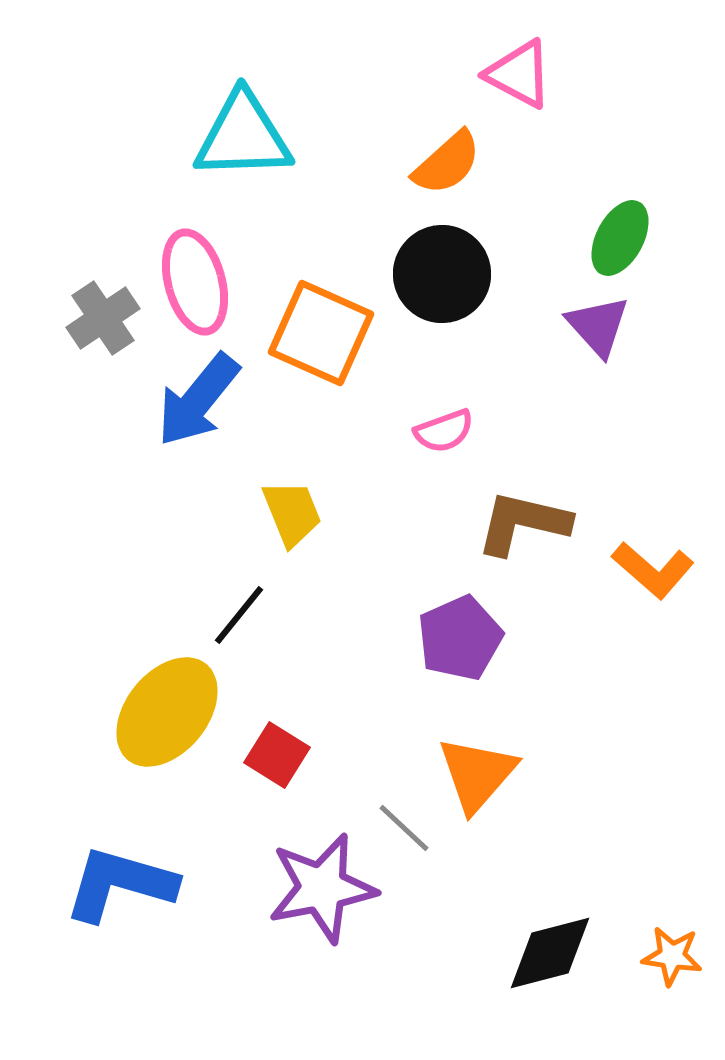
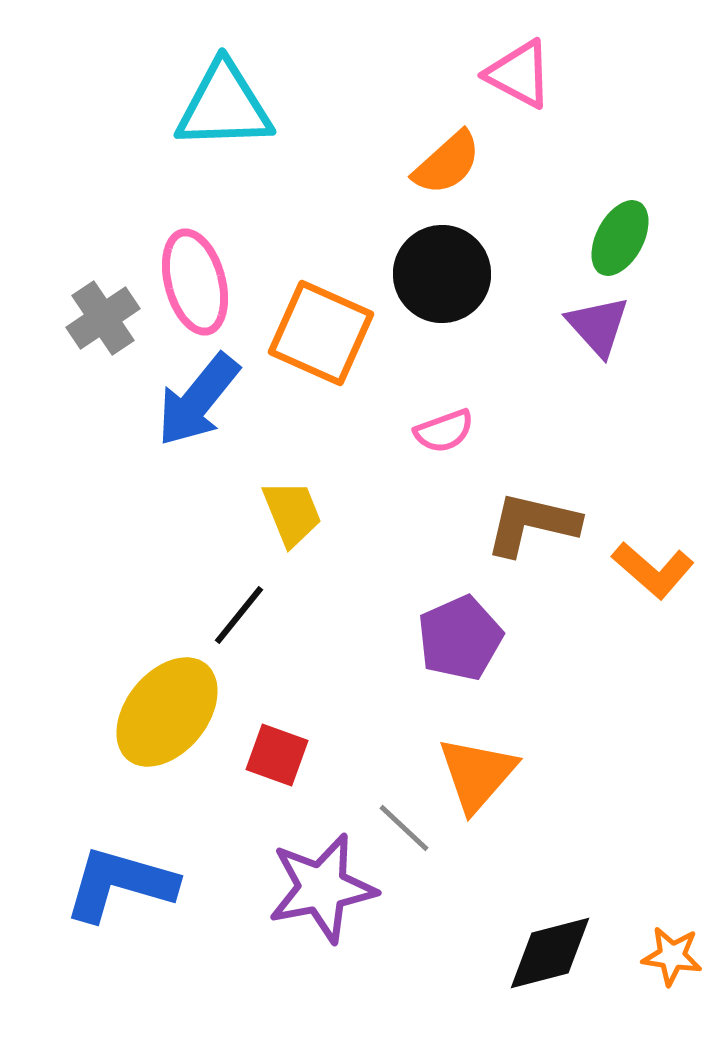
cyan triangle: moved 19 px left, 30 px up
brown L-shape: moved 9 px right, 1 px down
red square: rotated 12 degrees counterclockwise
